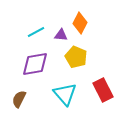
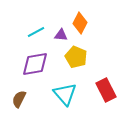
red rectangle: moved 3 px right
